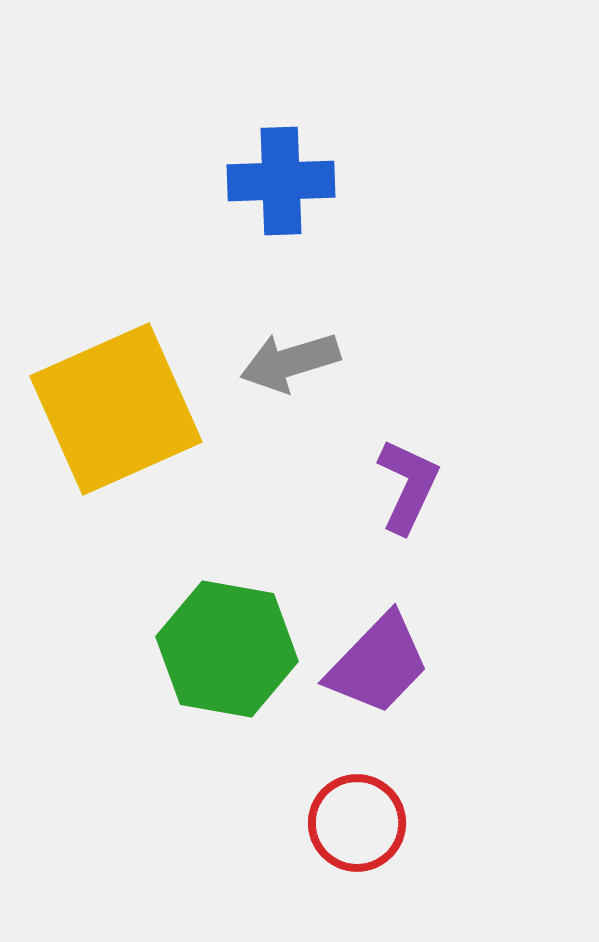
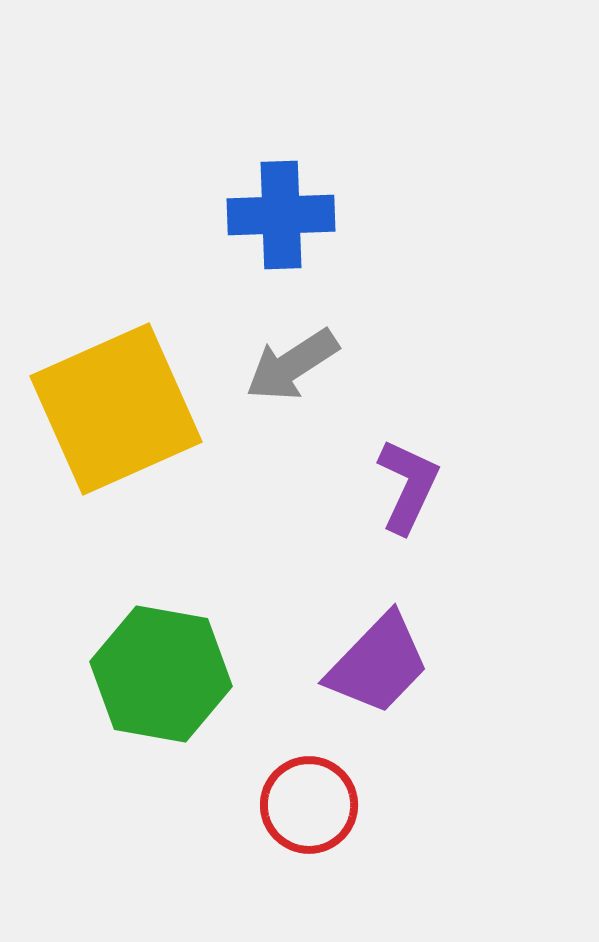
blue cross: moved 34 px down
gray arrow: moved 2 px right, 3 px down; rotated 16 degrees counterclockwise
green hexagon: moved 66 px left, 25 px down
red circle: moved 48 px left, 18 px up
